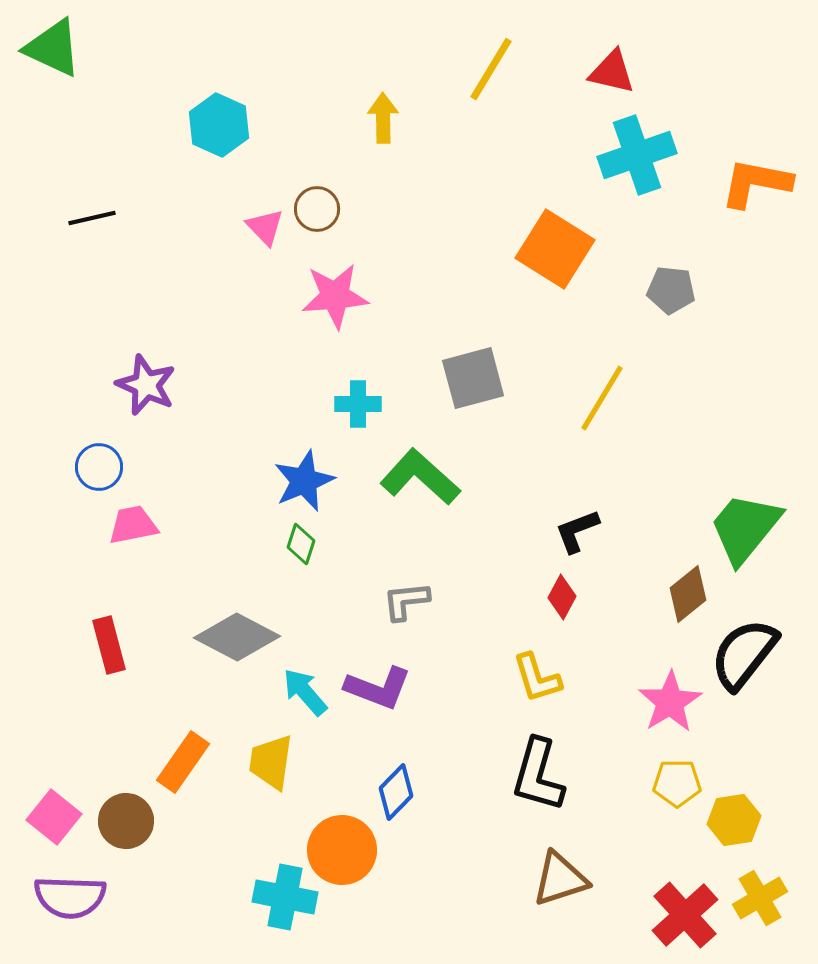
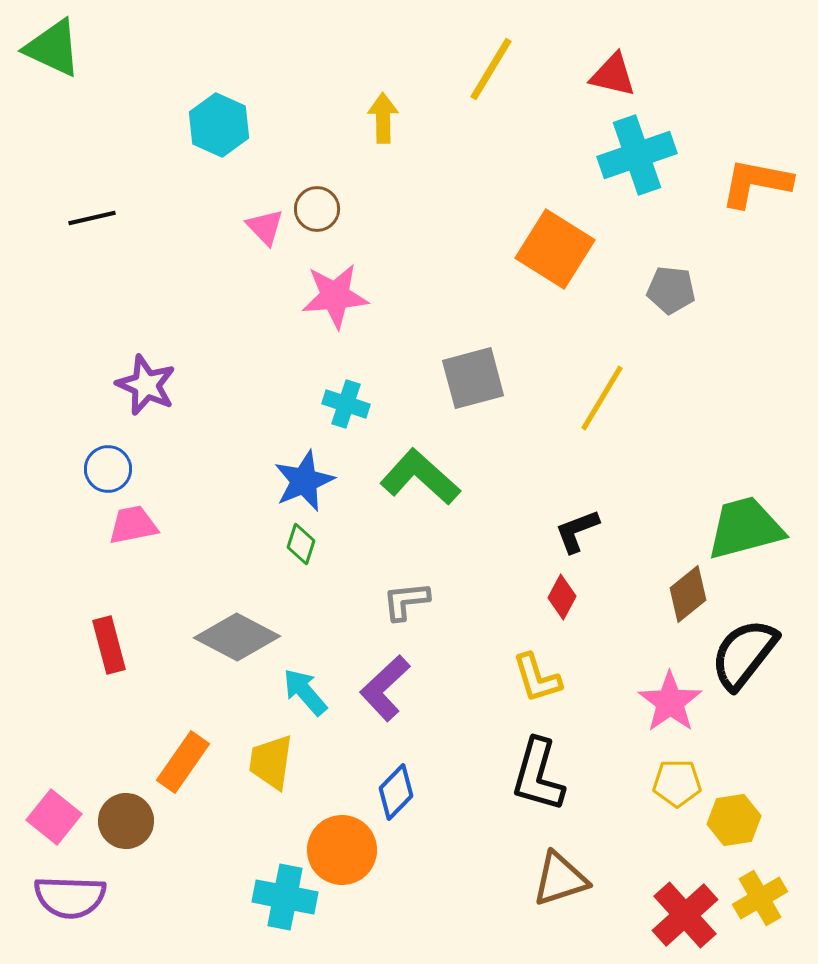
red triangle at (612, 72): moved 1 px right, 3 px down
cyan cross at (358, 404): moved 12 px left; rotated 18 degrees clockwise
blue circle at (99, 467): moved 9 px right, 2 px down
green trapezoid at (745, 528): rotated 36 degrees clockwise
purple L-shape at (378, 688): moved 7 px right; rotated 116 degrees clockwise
pink star at (670, 702): rotated 4 degrees counterclockwise
